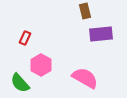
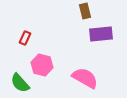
pink hexagon: moved 1 px right; rotated 15 degrees counterclockwise
